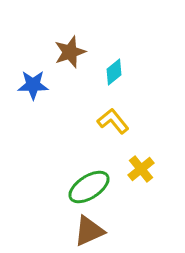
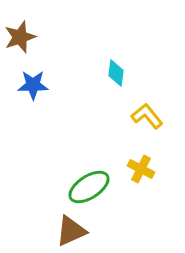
brown star: moved 50 px left, 15 px up
cyan diamond: moved 2 px right, 1 px down; rotated 44 degrees counterclockwise
yellow L-shape: moved 34 px right, 5 px up
yellow cross: rotated 24 degrees counterclockwise
brown triangle: moved 18 px left
